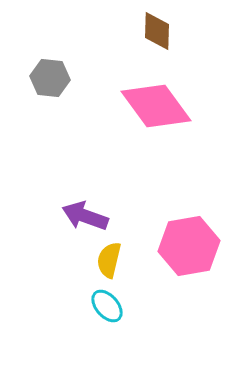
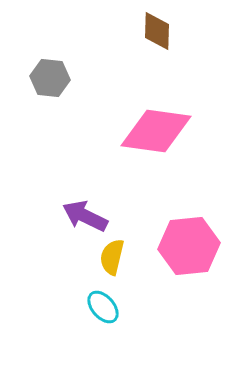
pink diamond: moved 25 px down; rotated 46 degrees counterclockwise
purple arrow: rotated 6 degrees clockwise
pink hexagon: rotated 4 degrees clockwise
yellow semicircle: moved 3 px right, 3 px up
cyan ellipse: moved 4 px left, 1 px down
